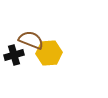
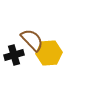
brown semicircle: moved 1 px right; rotated 25 degrees clockwise
